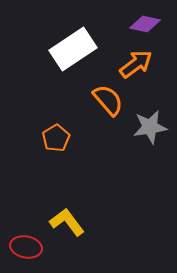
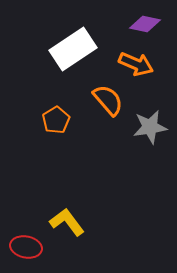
orange arrow: rotated 60 degrees clockwise
orange pentagon: moved 18 px up
